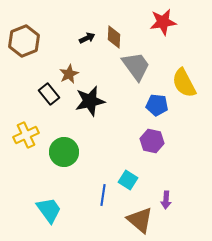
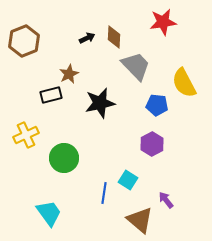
gray trapezoid: rotated 8 degrees counterclockwise
black rectangle: moved 2 px right, 1 px down; rotated 65 degrees counterclockwise
black star: moved 10 px right, 2 px down
purple hexagon: moved 3 px down; rotated 20 degrees clockwise
green circle: moved 6 px down
blue line: moved 1 px right, 2 px up
purple arrow: rotated 138 degrees clockwise
cyan trapezoid: moved 3 px down
